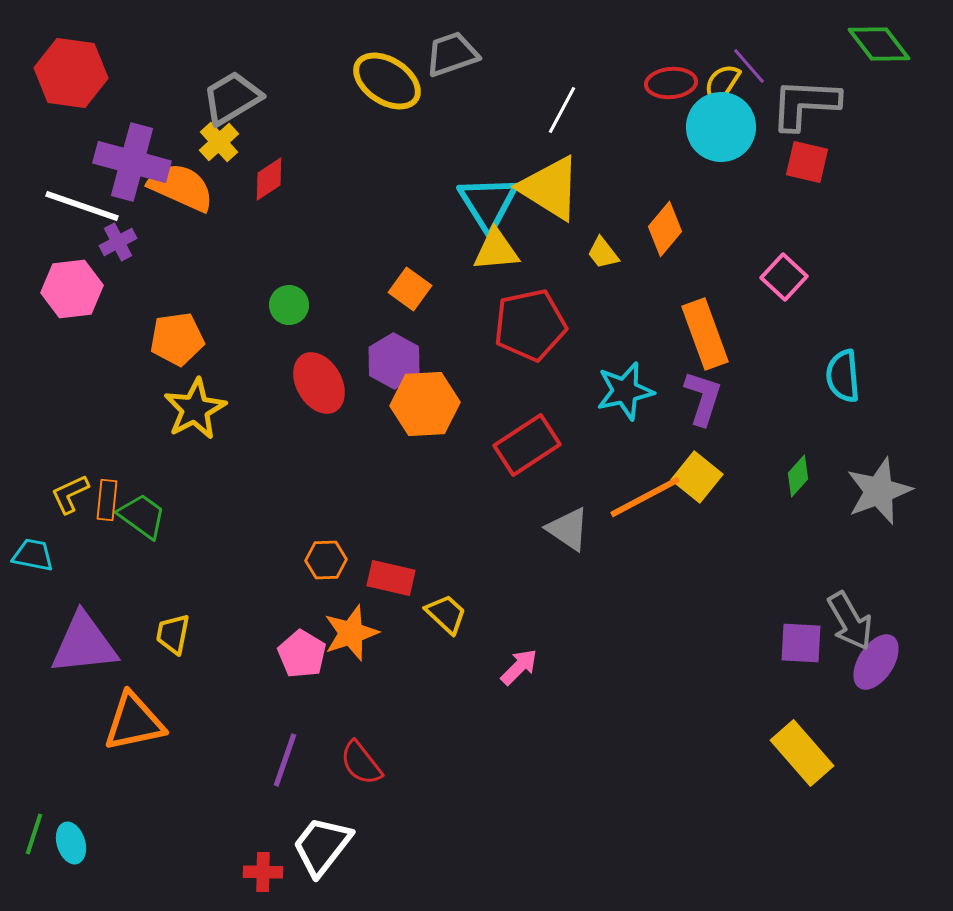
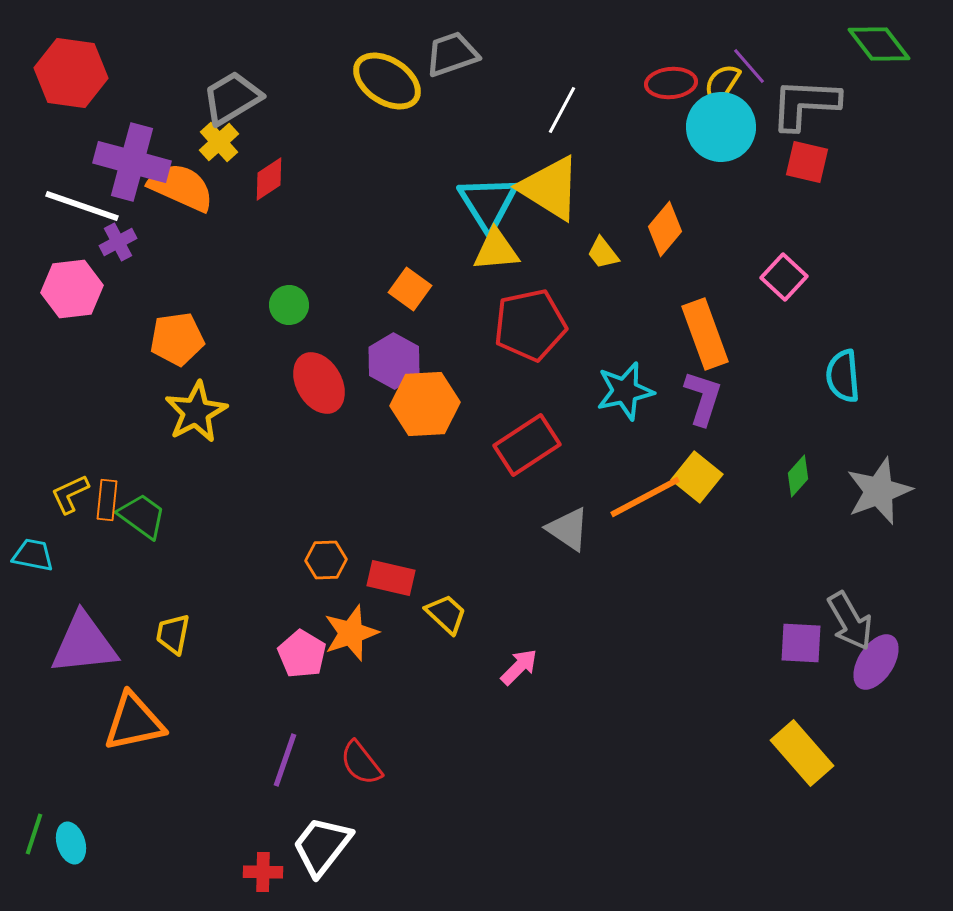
yellow star at (195, 409): moved 1 px right, 3 px down
